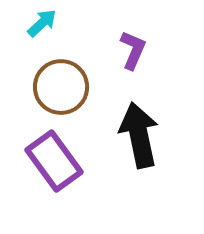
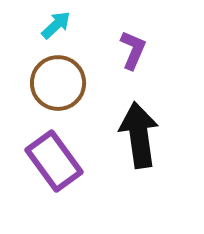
cyan arrow: moved 14 px right, 2 px down
brown circle: moved 3 px left, 4 px up
black arrow: rotated 4 degrees clockwise
